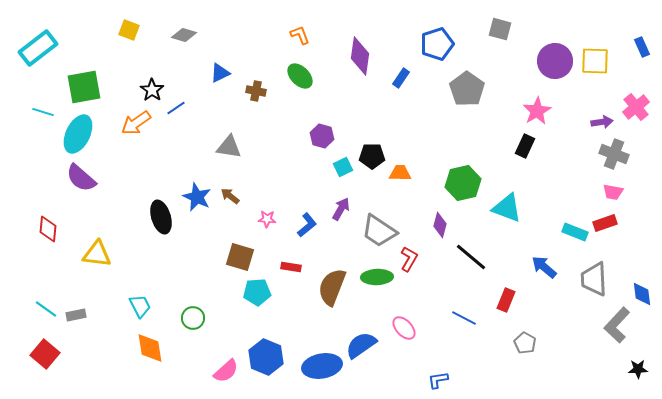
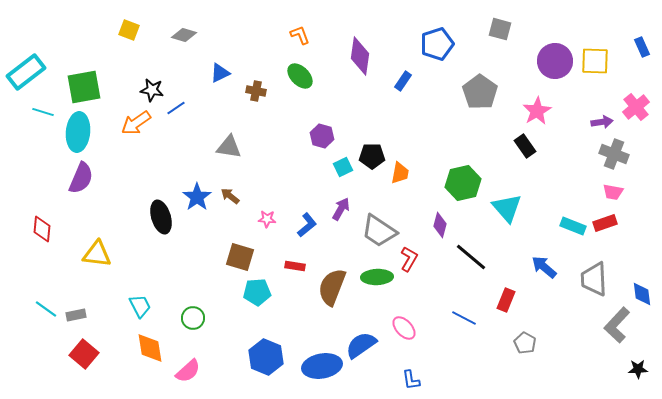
cyan rectangle at (38, 48): moved 12 px left, 24 px down
blue rectangle at (401, 78): moved 2 px right, 3 px down
gray pentagon at (467, 89): moved 13 px right, 3 px down
black star at (152, 90): rotated 25 degrees counterclockwise
cyan ellipse at (78, 134): moved 2 px up; rotated 21 degrees counterclockwise
black rectangle at (525, 146): rotated 60 degrees counterclockwise
orange trapezoid at (400, 173): rotated 100 degrees clockwise
purple semicircle at (81, 178): rotated 108 degrees counterclockwise
blue star at (197, 197): rotated 12 degrees clockwise
cyan triangle at (507, 208): rotated 28 degrees clockwise
red diamond at (48, 229): moved 6 px left
cyan rectangle at (575, 232): moved 2 px left, 6 px up
red rectangle at (291, 267): moved 4 px right, 1 px up
red square at (45, 354): moved 39 px right
pink semicircle at (226, 371): moved 38 px left
blue L-shape at (438, 380): moved 27 px left; rotated 90 degrees counterclockwise
